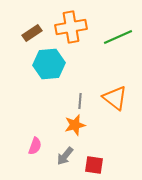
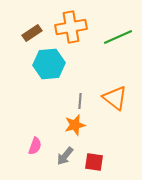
red square: moved 3 px up
